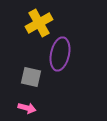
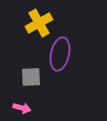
gray square: rotated 15 degrees counterclockwise
pink arrow: moved 5 px left
